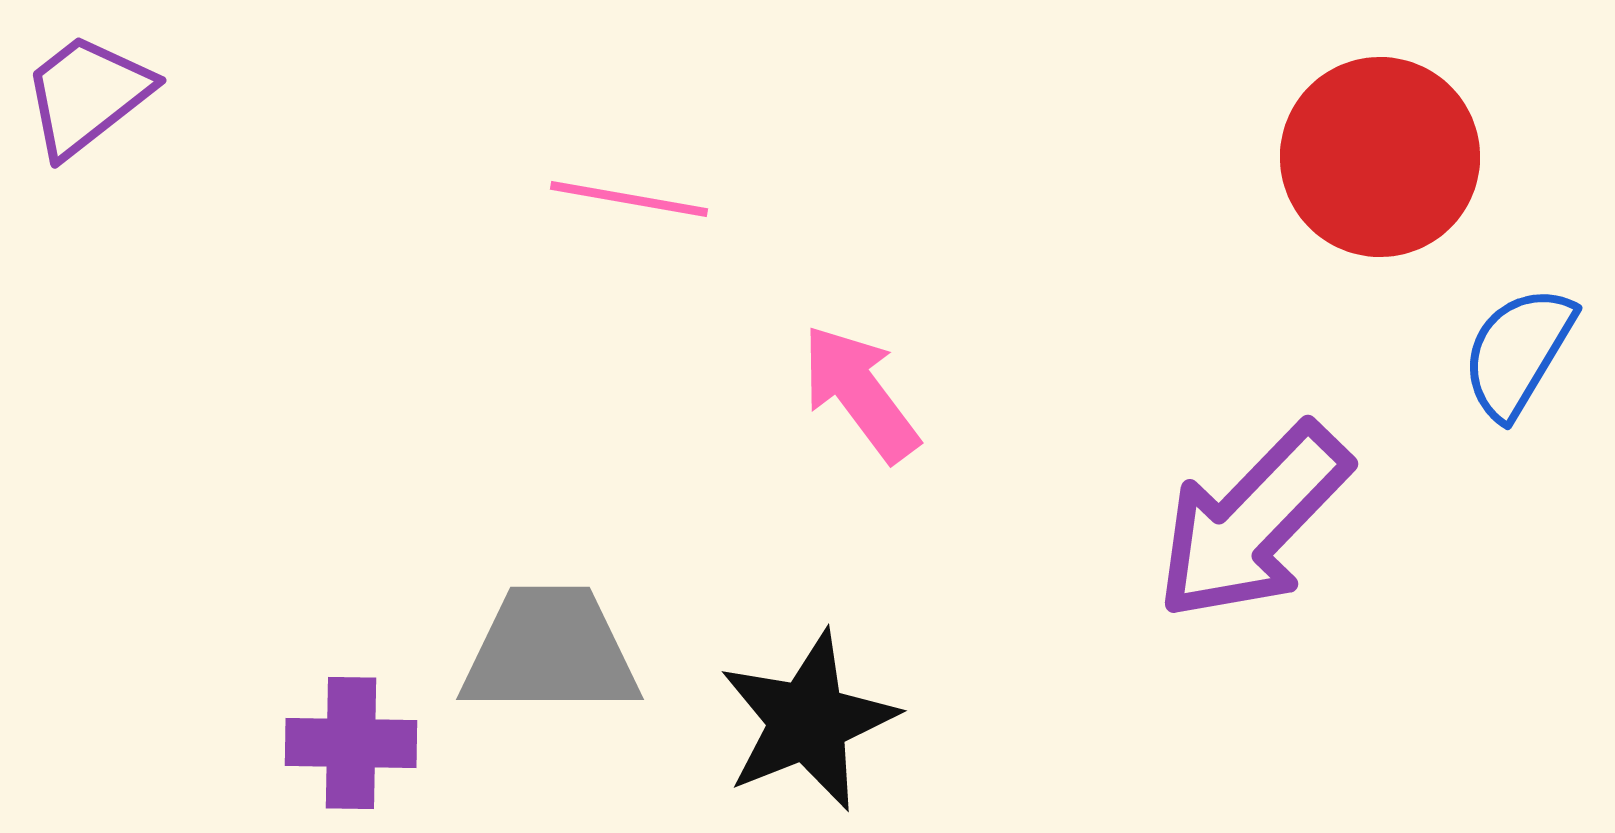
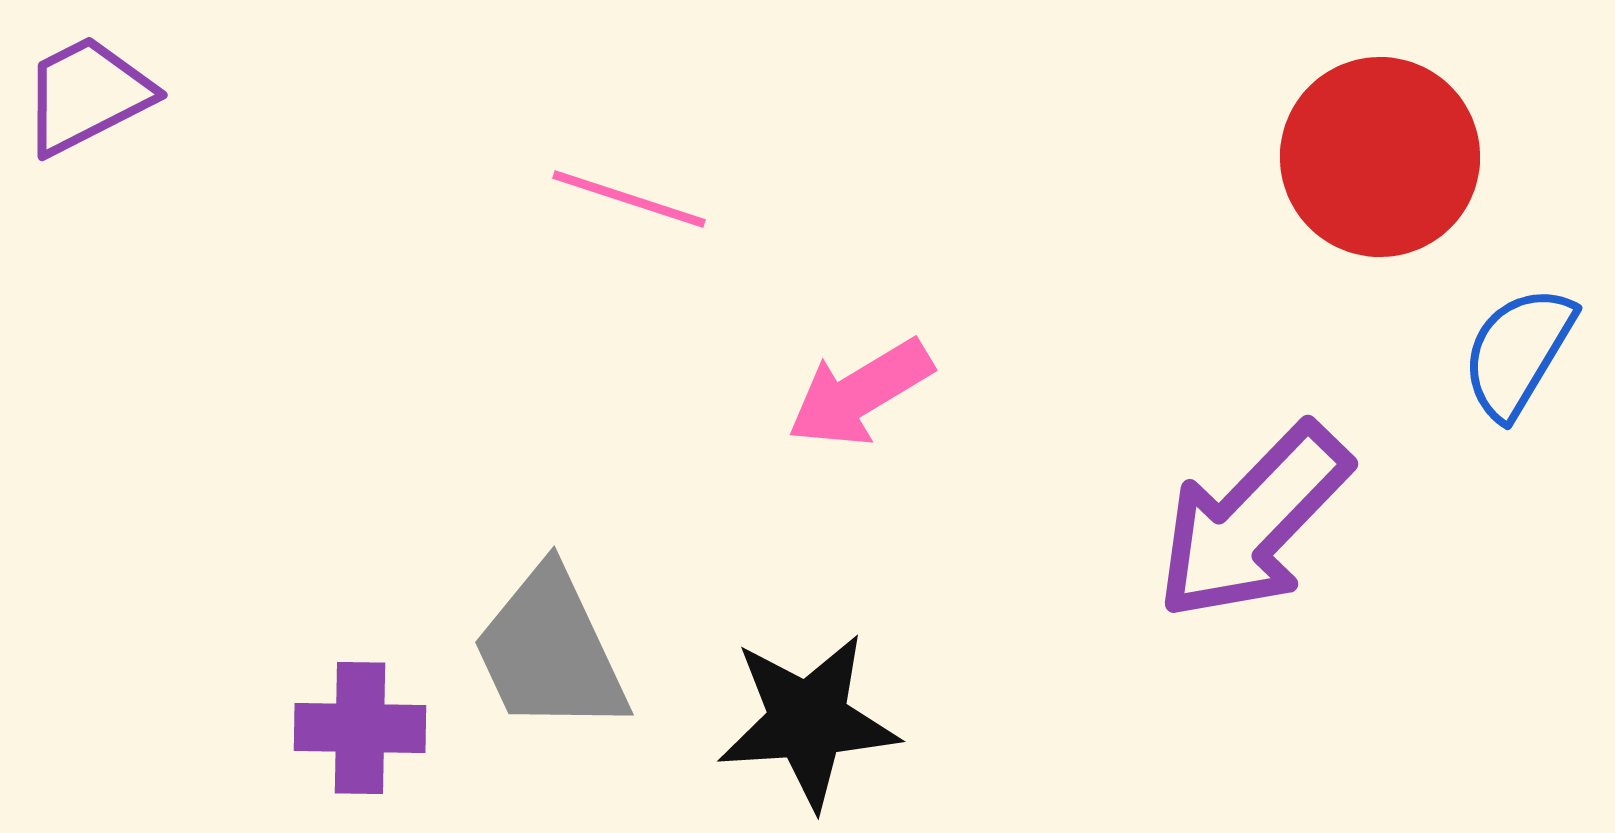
purple trapezoid: rotated 11 degrees clockwise
pink line: rotated 8 degrees clockwise
pink arrow: rotated 84 degrees counterclockwise
gray trapezoid: rotated 115 degrees counterclockwise
black star: rotated 18 degrees clockwise
purple cross: moved 9 px right, 15 px up
